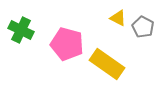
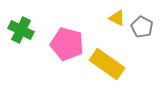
yellow triangle: moved 1 px left
gray pentagon: moved 1 px left
